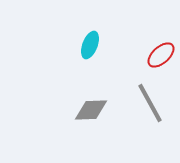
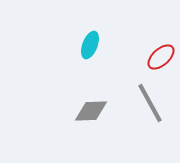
red ellipse: moved 2 px down
gray diamond: moved 1 px down
